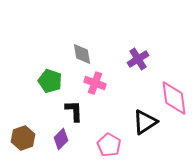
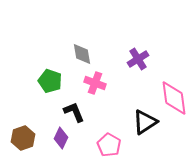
black L-shape: moved 1 px down; rotated 20 degrees counterclockwise
purple diamond: moved 1 px up; rotated 20 degrees counterclockwise
